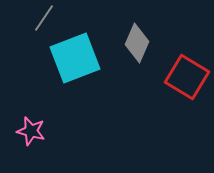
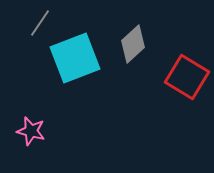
gray line: moved 4 px left, 5 px down
gray diamond: moved 4 px left, 1 px down; rotated 24 degrees clockwise
